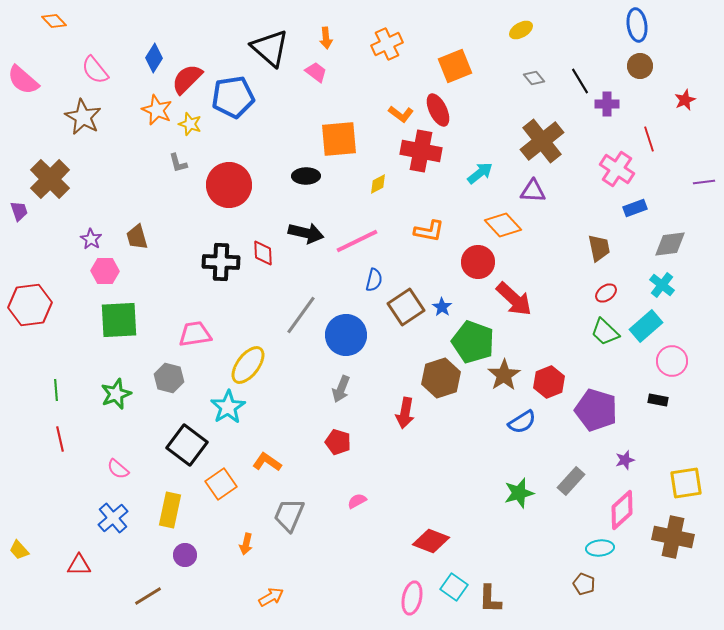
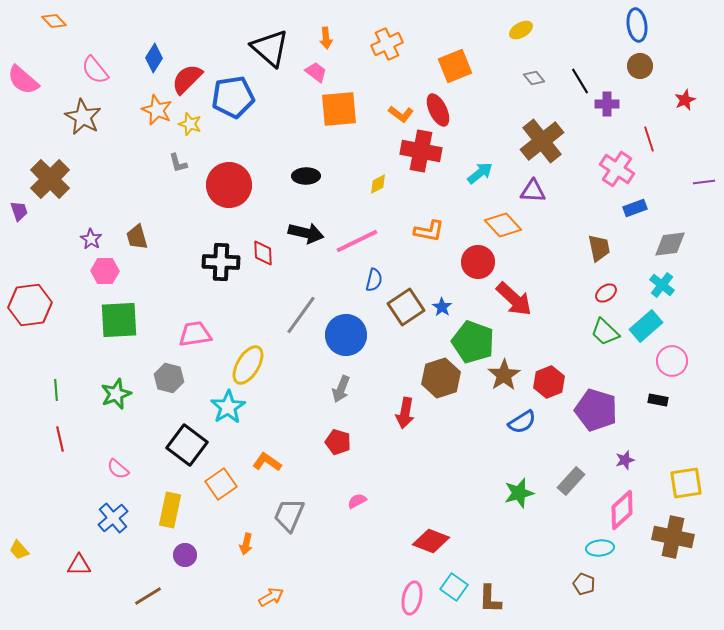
orange square at (339, 139): moved 30 px up
yellow ellipse at (248, 365): rotated 6 degrees counterclockwise
